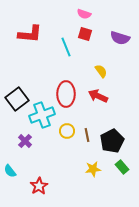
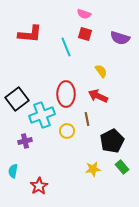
brown line: moved 16 px up
purple cross: rotated 32 degrees clockwise
cyan semicircle: moved 3 px right; rotated 48 degrees clockwise
